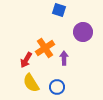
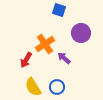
purple circle: moved 2 px left, 1 px down
orange cross: moved 4 px up
purple arrow: rotated 48 degrees counterclockwise
yellow semicircle: moved 2 px right, 4 px down
